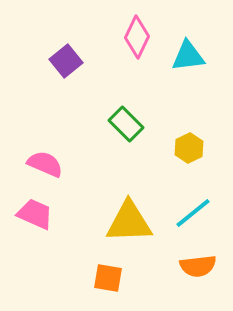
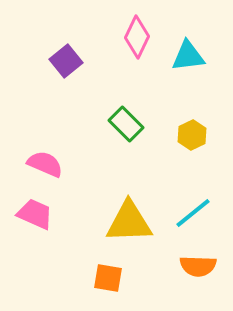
yellow hexagon: moved 3 px right, 13 px up
orange semicircle: rotated 9 degrees clockwise
